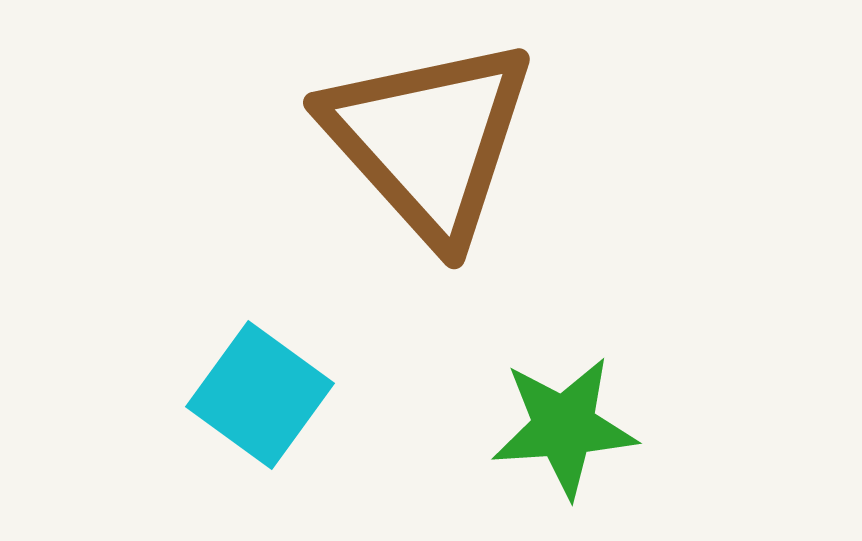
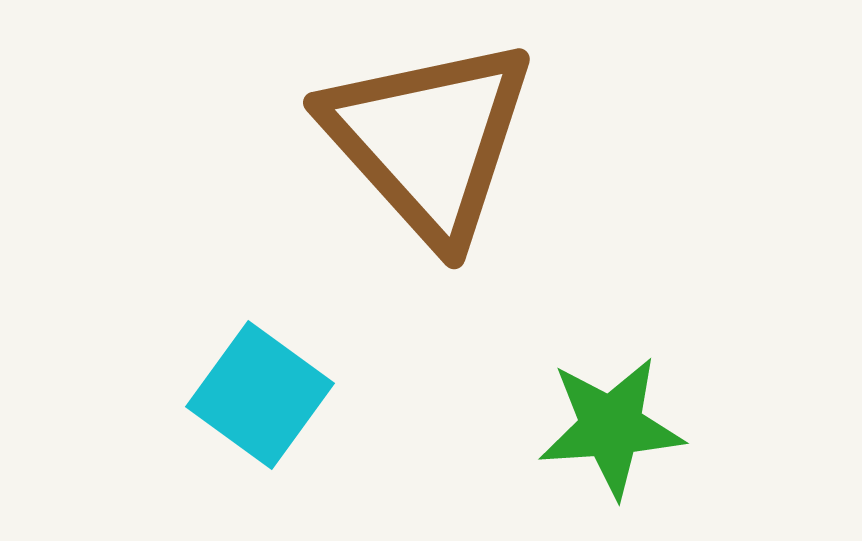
green star: moved 47 px right
